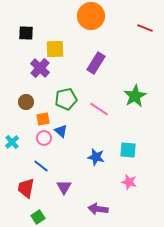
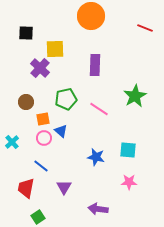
purple rectangle: moved 1 px left, 2 px down; rotated 30 degrees counterclockwise
pink star: rotated 14 degrees counterclockwise
